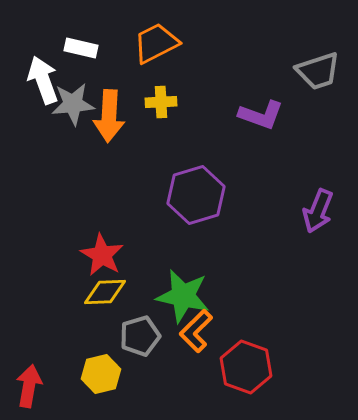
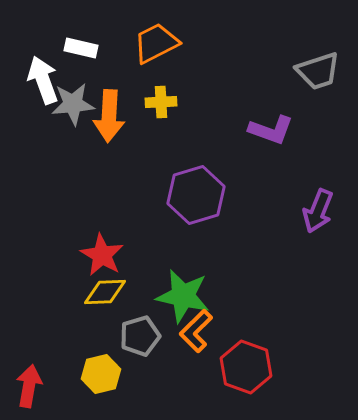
purple L-shape: moved 10 px right, 15 px down
